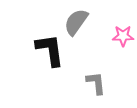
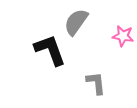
pink star: rotated 10 degrees clockwise
black L-shape: rotated 12 degrees counterclockwise
